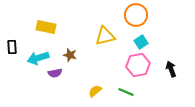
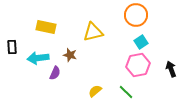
yellow triangle: moved 12 px left, 4 px up
cyan arrow: rotated 10 degrees clockwise
purple semicircle: rotated 56 degrees counterclockwise
green line: rotated 21 degrees clockwise
